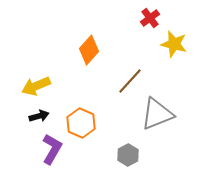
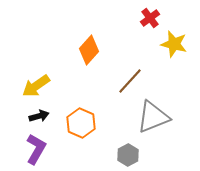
yellow arrow: rotated 12 degrees counterclockwise
gray triangle: moved 4 px left, 3 px down
purple L-shape: moved 16 px left
